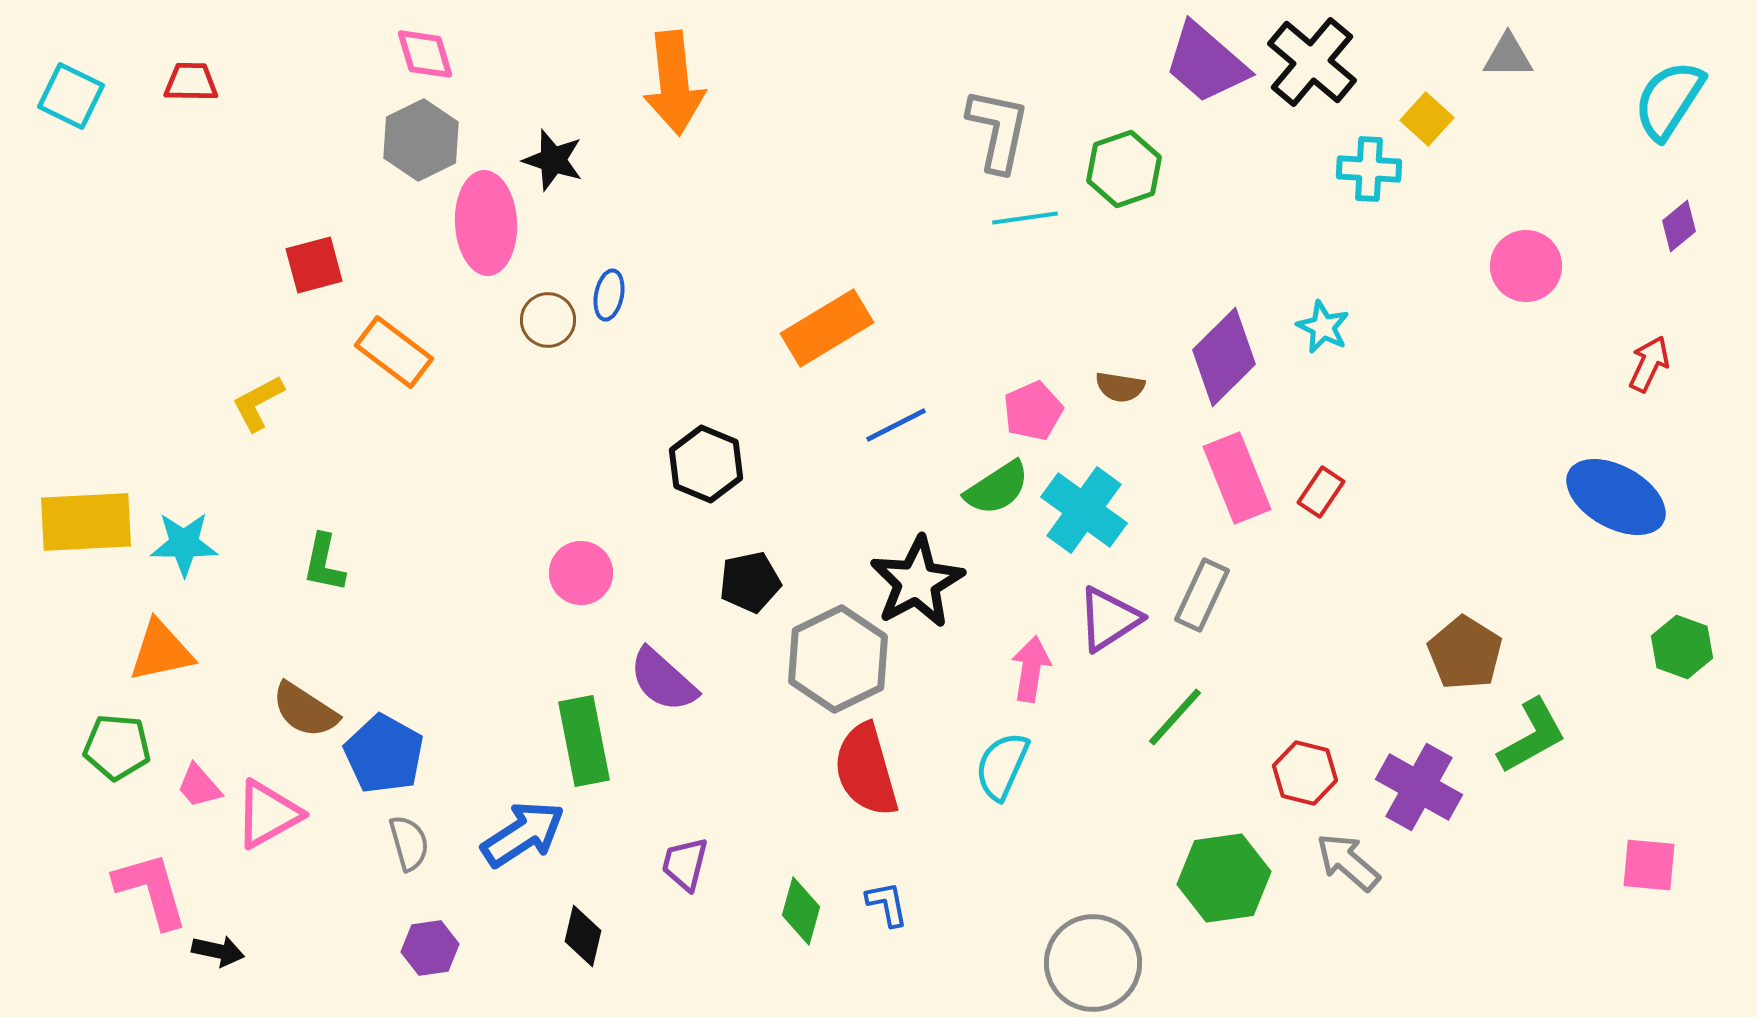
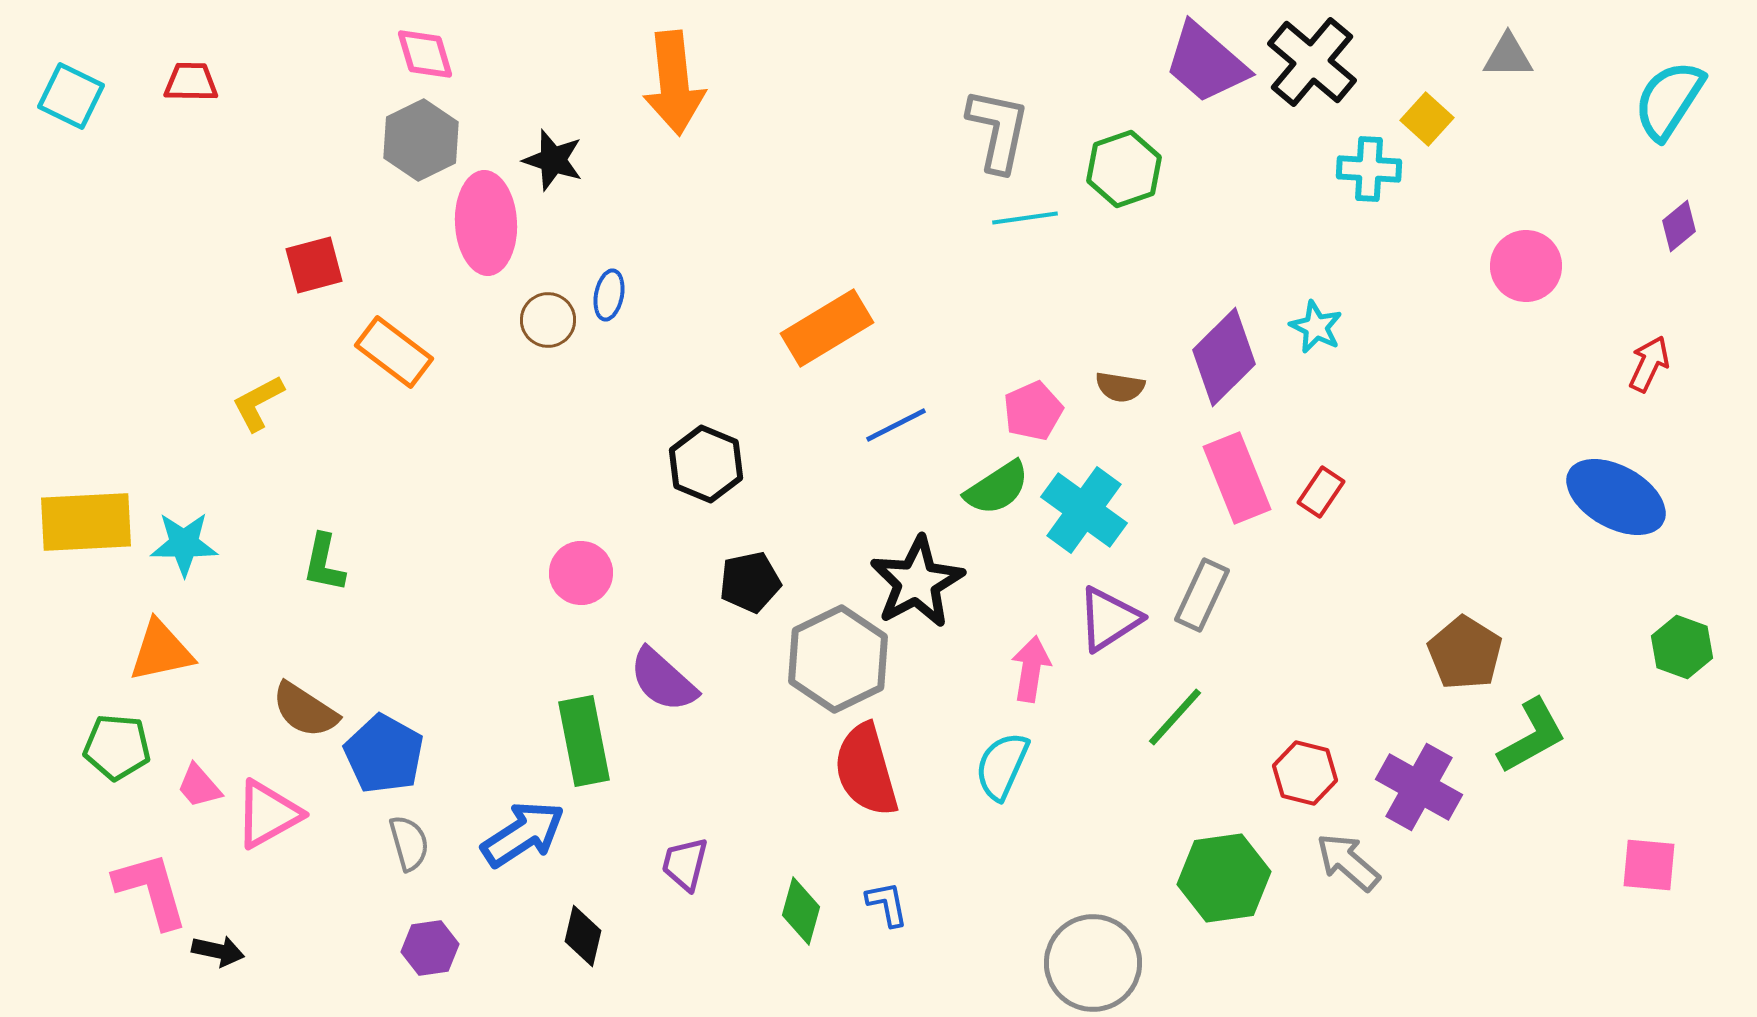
cyan star at (1323, 327): moved 7 px left
